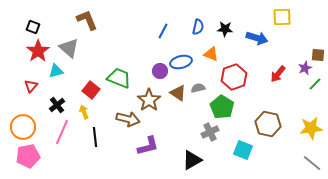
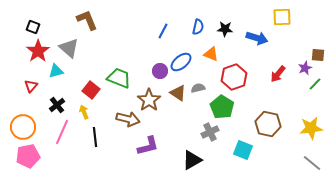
blue ellipse: rotated 25 degrees counterclockwise
